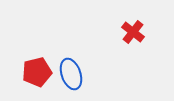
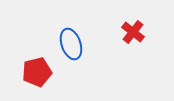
blue ellipse: moved 30 px up
